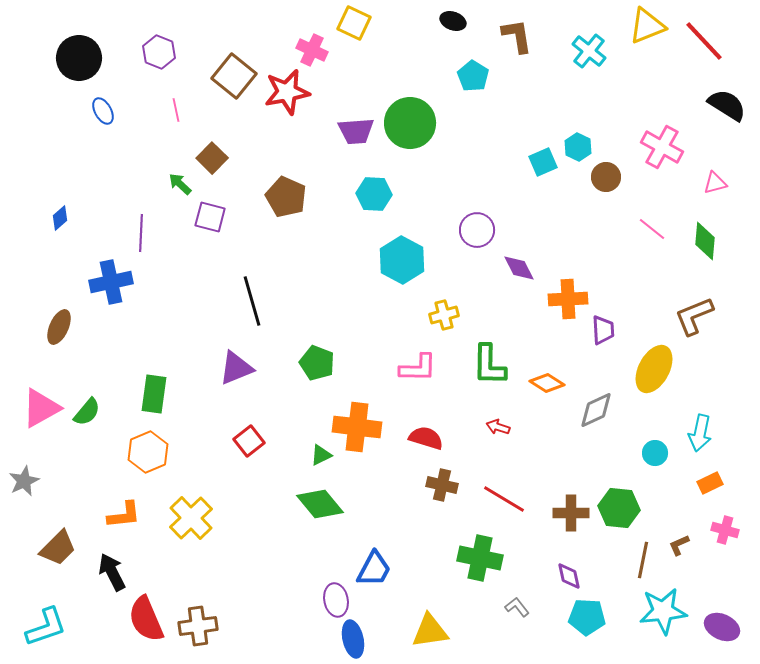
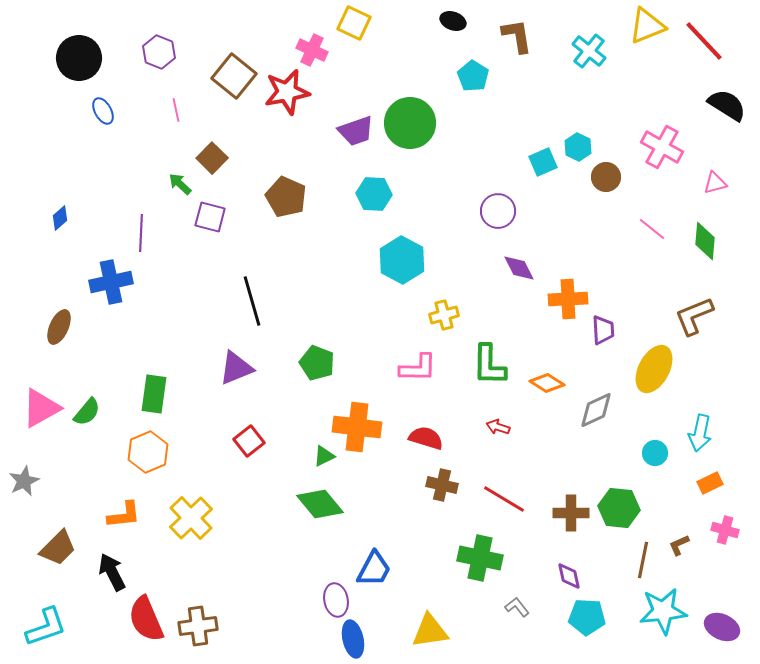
purple trapezoid at (356, 131): rotated 15 degrees counterclockwise
purple circle at (477, 230): moved 21 px right, 19 px up
green triangle at (321, 455): moved 3 px right, 1 px down
